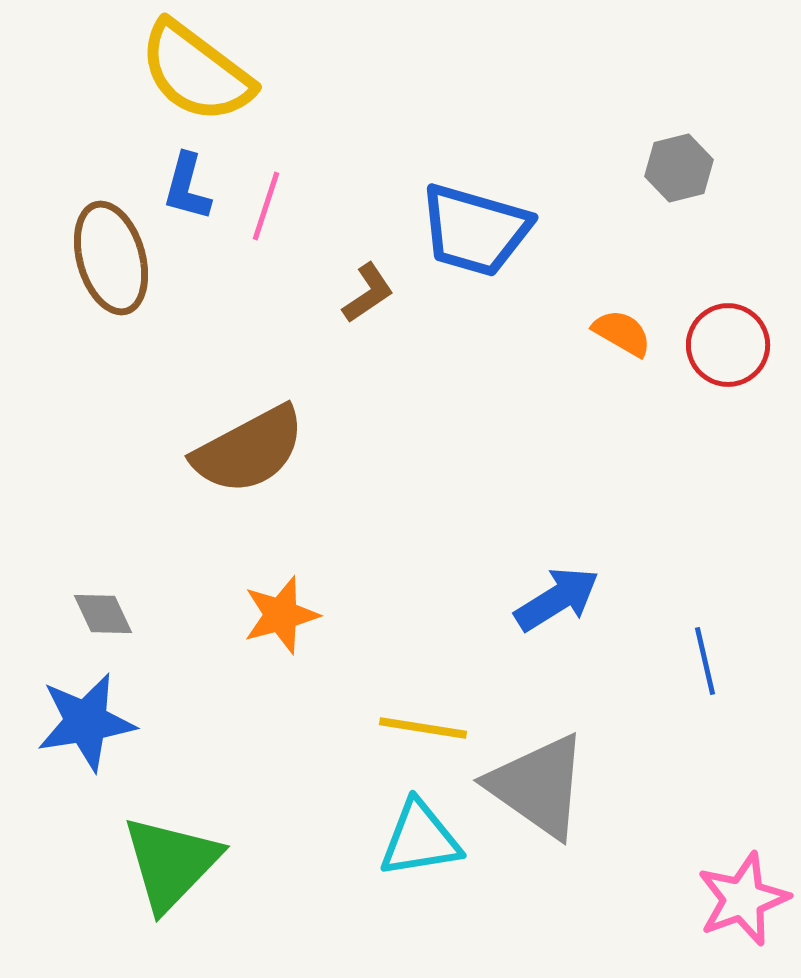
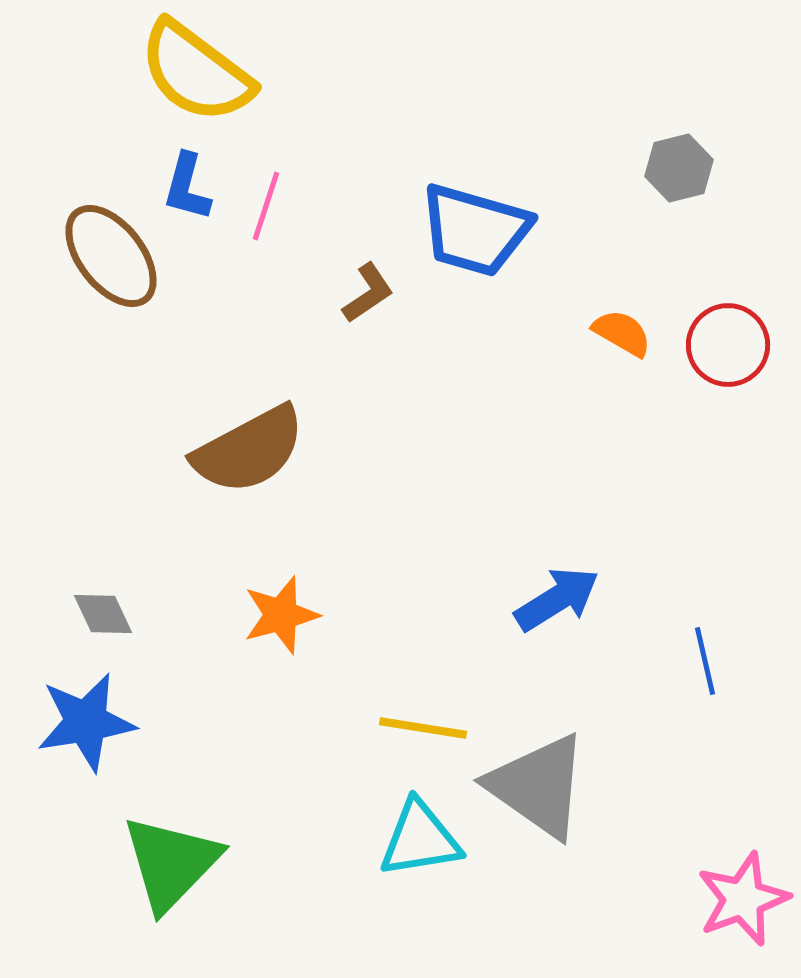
brown ellipse: moved 2 px up; rotated 22 degrees counterclockwise
